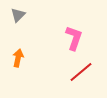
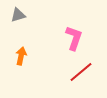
gray triangle: rotated 28 degrees clockwise
orange arrow: moved 3 px right, 2 px up
